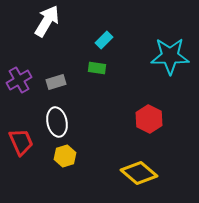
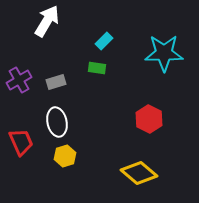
cyan rectangle: moved 1 px down
cyan star: moved 6 px left, 3 px up
